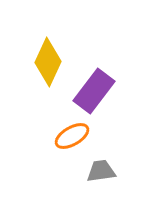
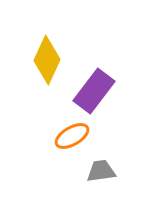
yellow diamond: moved 1 px left, 2 px up
